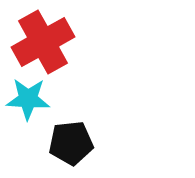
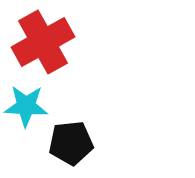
cyan star: moved 2 px left, 7 px down
